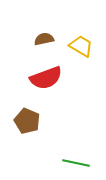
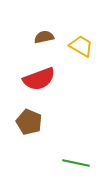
brown semicircle: moved 2 px up
red semicircle: moved 7 px left, 1 px down
brown pentagon: moved 2 px right, 1 px down
